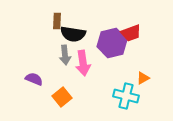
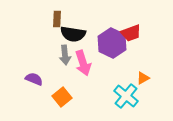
brown rectangle: moved 2 px up
purple hexagon: rotated 20 degrees counterclockwise
pink arrow: rotated 10 degrees counterclockwise
cyan cross: rotated 25 degrees clockwise
